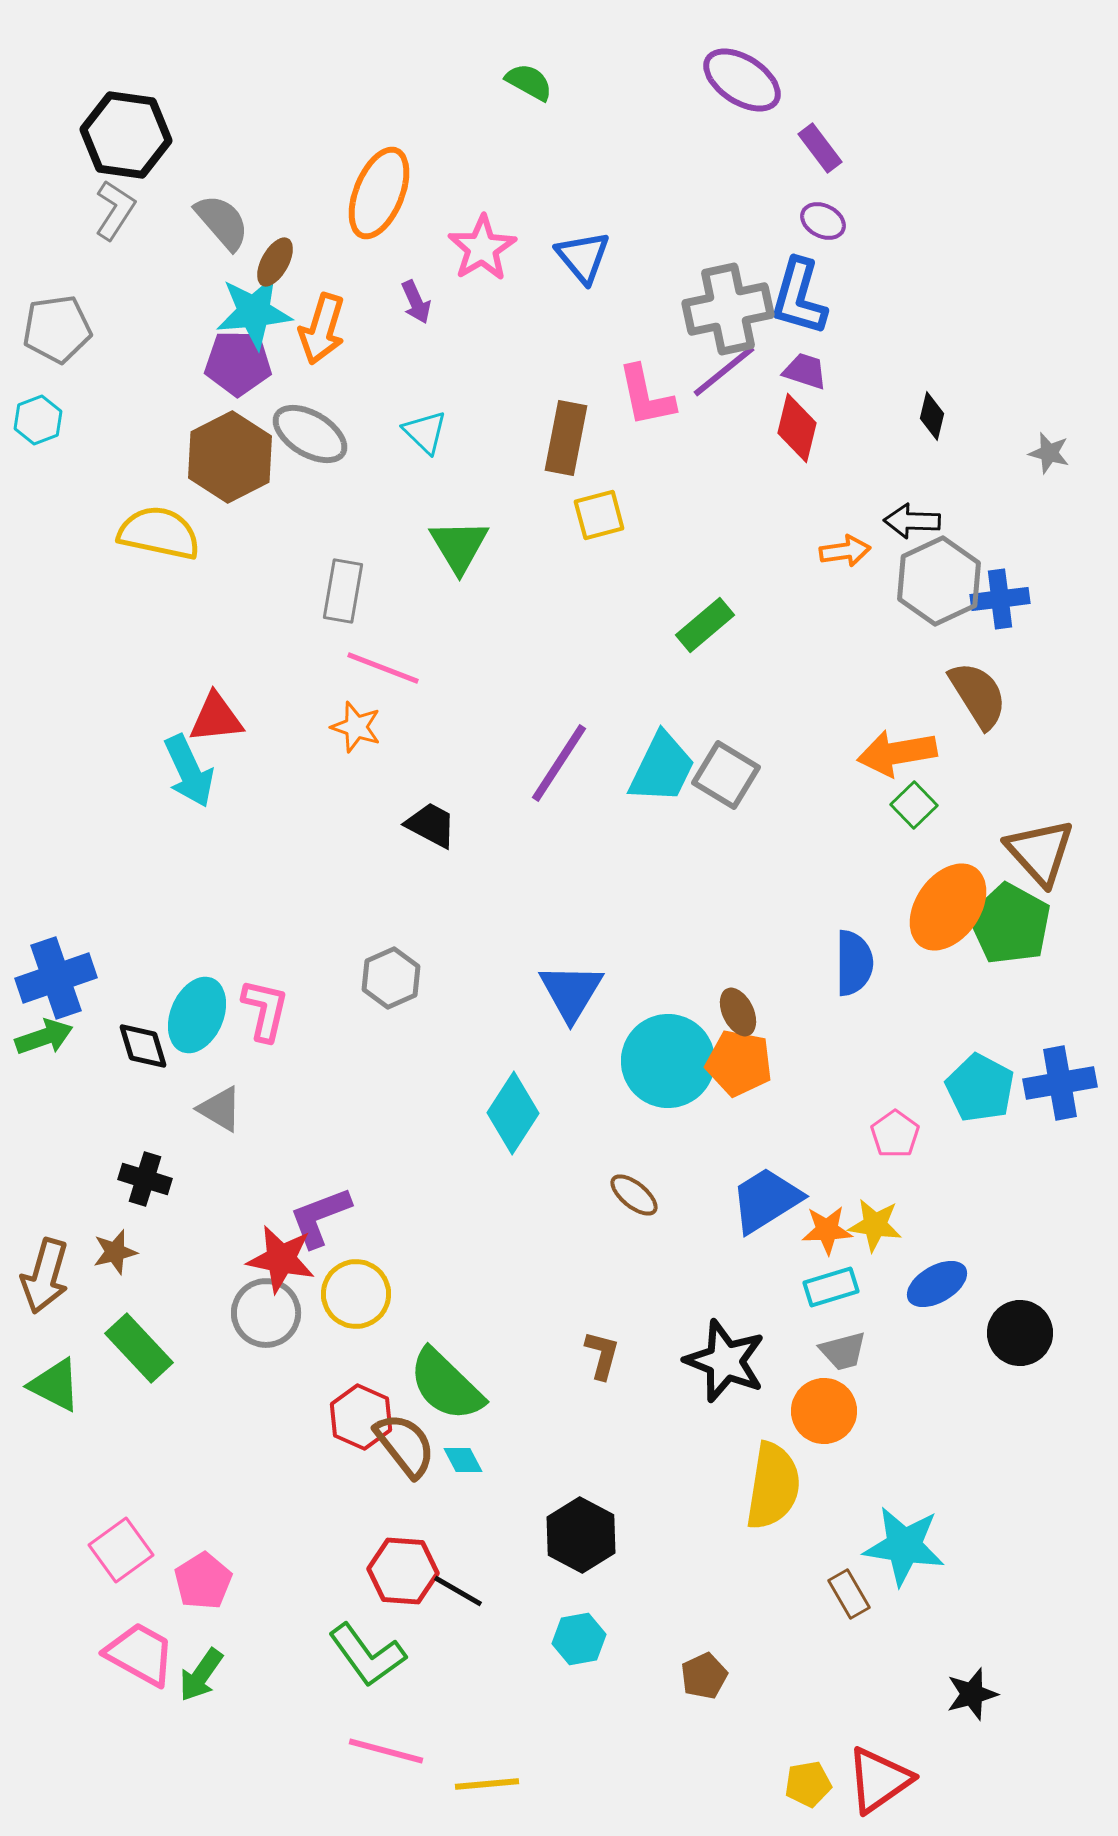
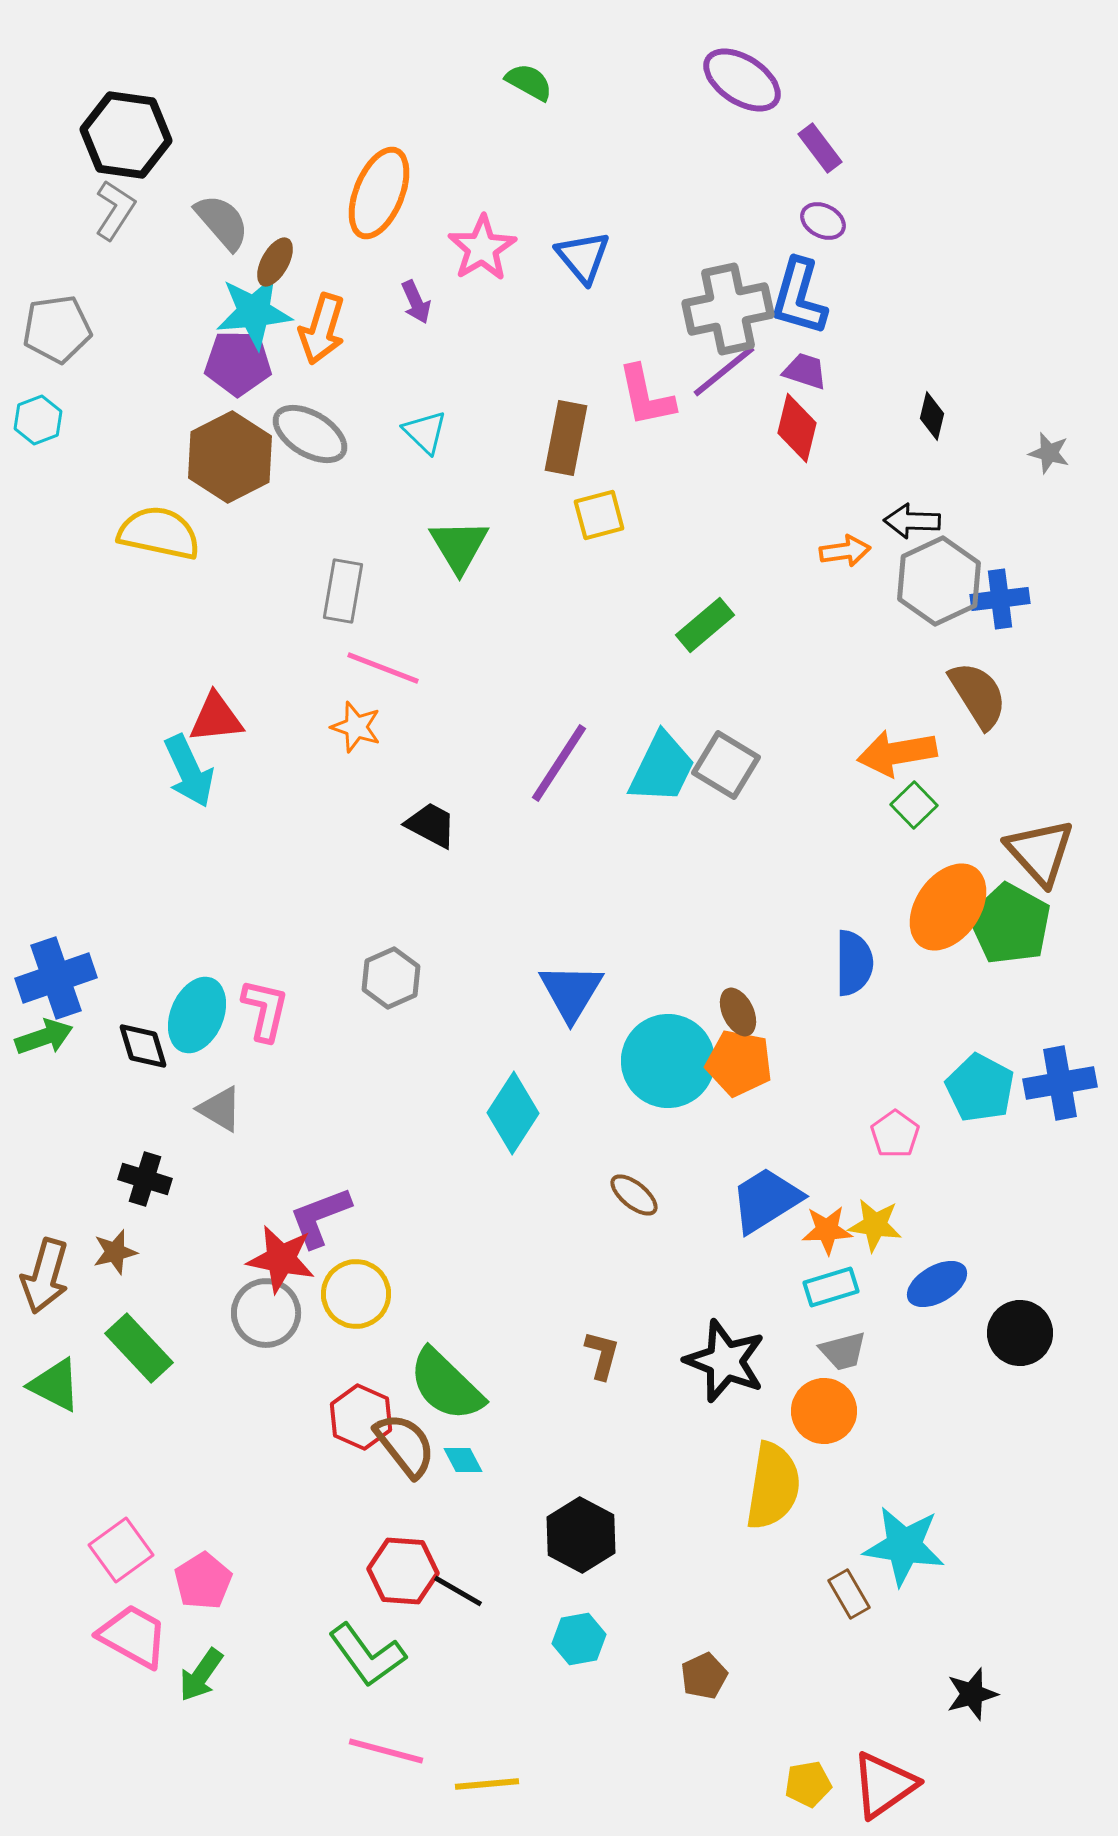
gray square at (726, 775): moved 10 px up
pink trapezoid at (140, 1654): moved 7 px left, 18 px up
red triangle at (879, 1780): moved 5 px right, 5 px down
